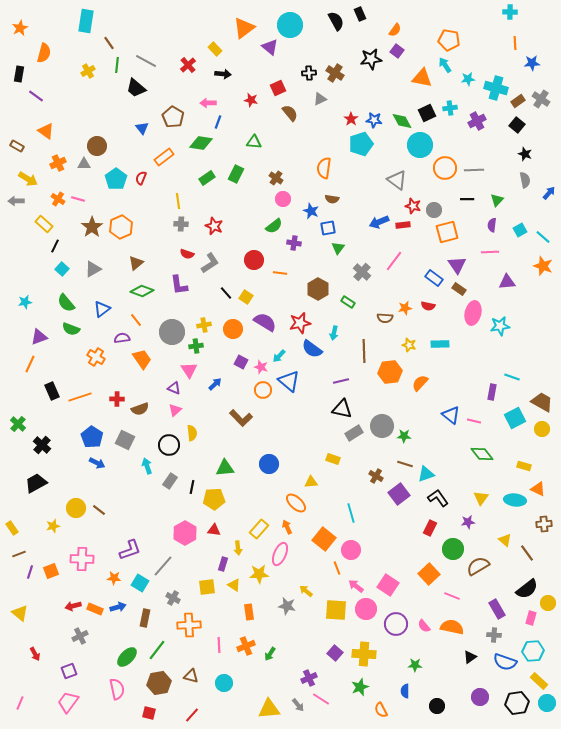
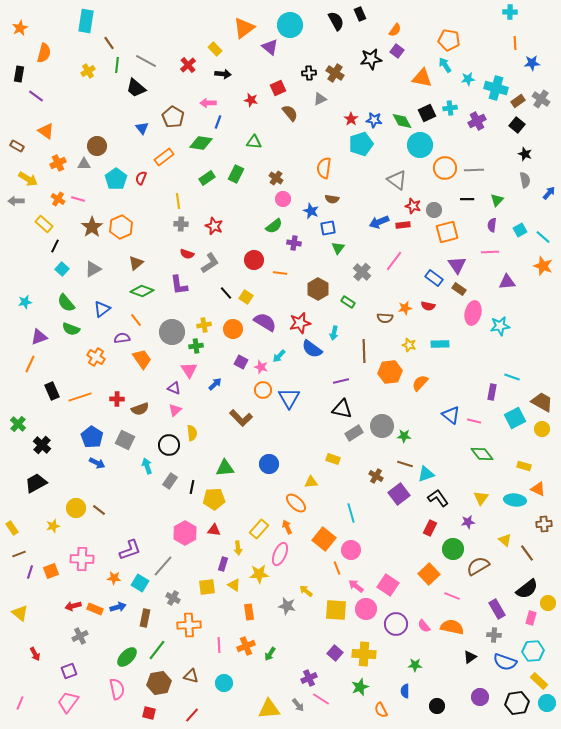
blue triangle at (289, 381): moved 17 px down; rotated 20 degrees clockwise
